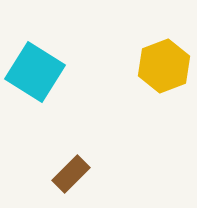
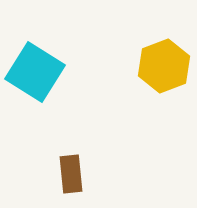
brown rectangle: rotated 51 degrees counterclockwise
